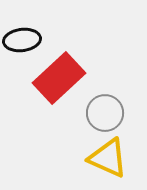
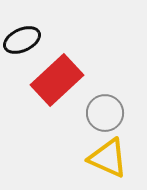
black ellipse: rotated 18 degrees counterclockwise
red rectangle: moved 2 px left, 2 px down
